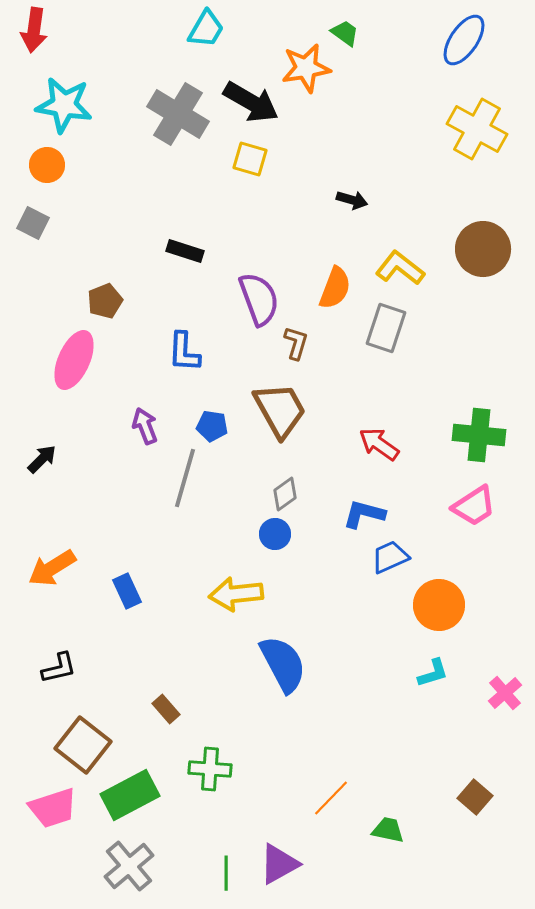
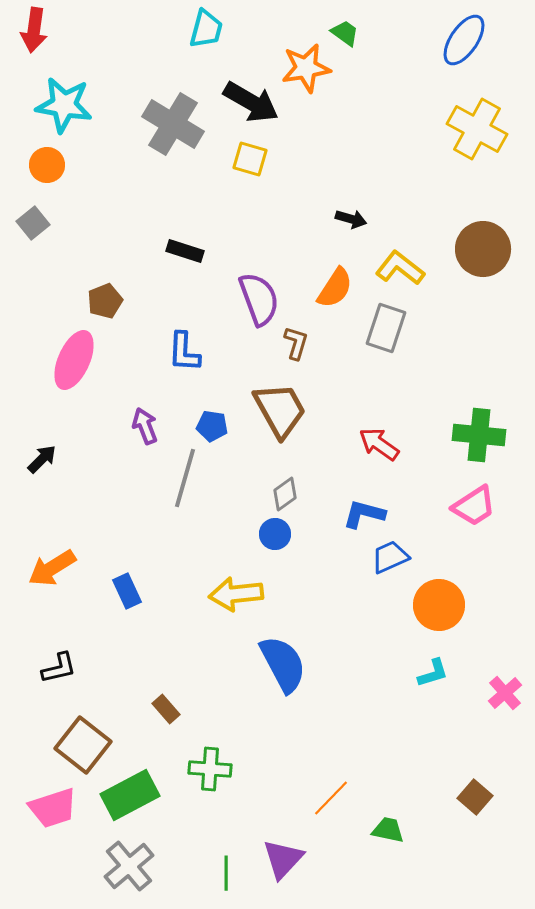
cyan trapezoid at (206, 29): rotated 15 degrees counterclockwise
gray cross at (178, 114): moved 5 px left, 10 px down
black arrow at (352, 200): moved 1 px left, 19 px down
gray square at (33, 223): rotated 24 degrees clockwise
orange semicircle at (335, 288): rotated 12 degrees clockwise
purple triangle at (279, 864): moved 4 px right, 5 px up; rotated 18 degrees counterclockwise
